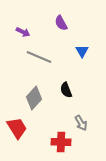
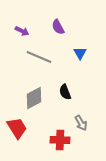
purple semicircle: moved 3 px left, 4 px down
purple arrow: moved 1 px left, 1 px up
blue triangle: moved 2 px left, 2 px down
black semicircle: moved 1 px left, 2 px down
gray diamond: rotated 20 degrees clockwise
red cross: moved 1 px left, 2 px up
